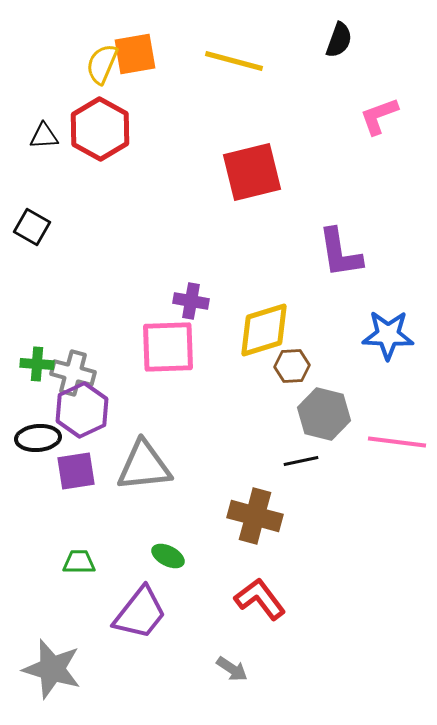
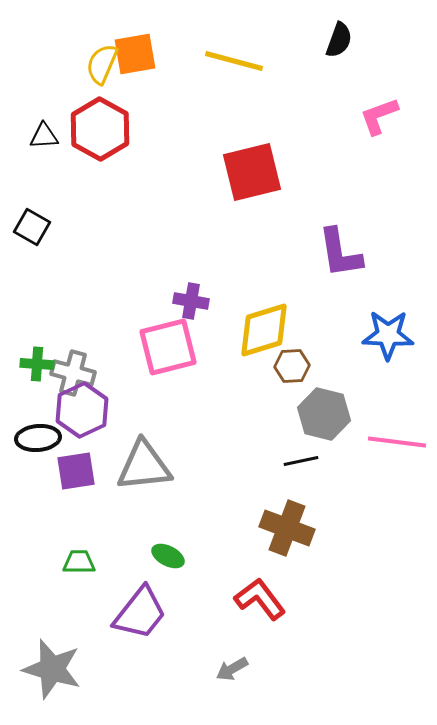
pink square: rotated 12 degrees counterclockwise
brown cross: moved 32 px right, 12 px down; rotated 6 degrees clockwise
gray arrow: rotated 116 degrees clockwise
